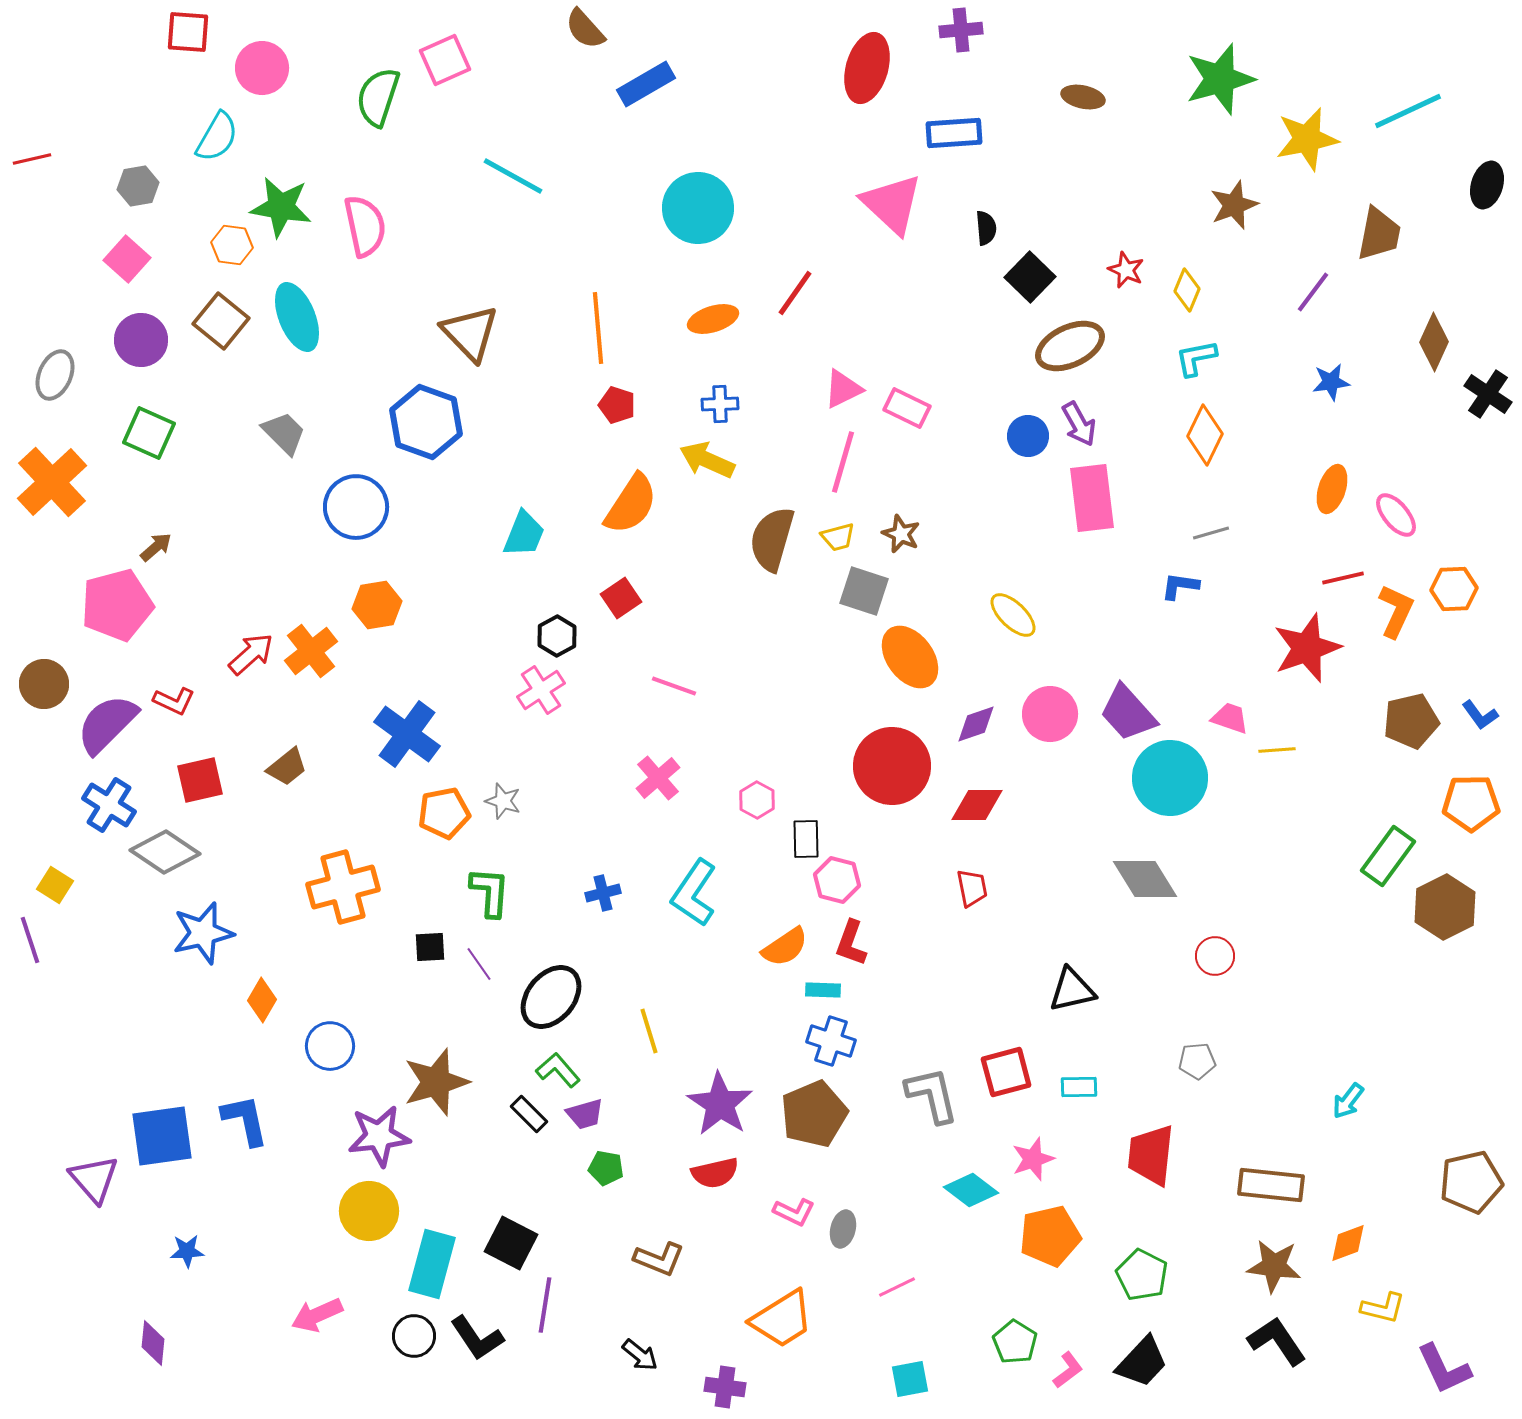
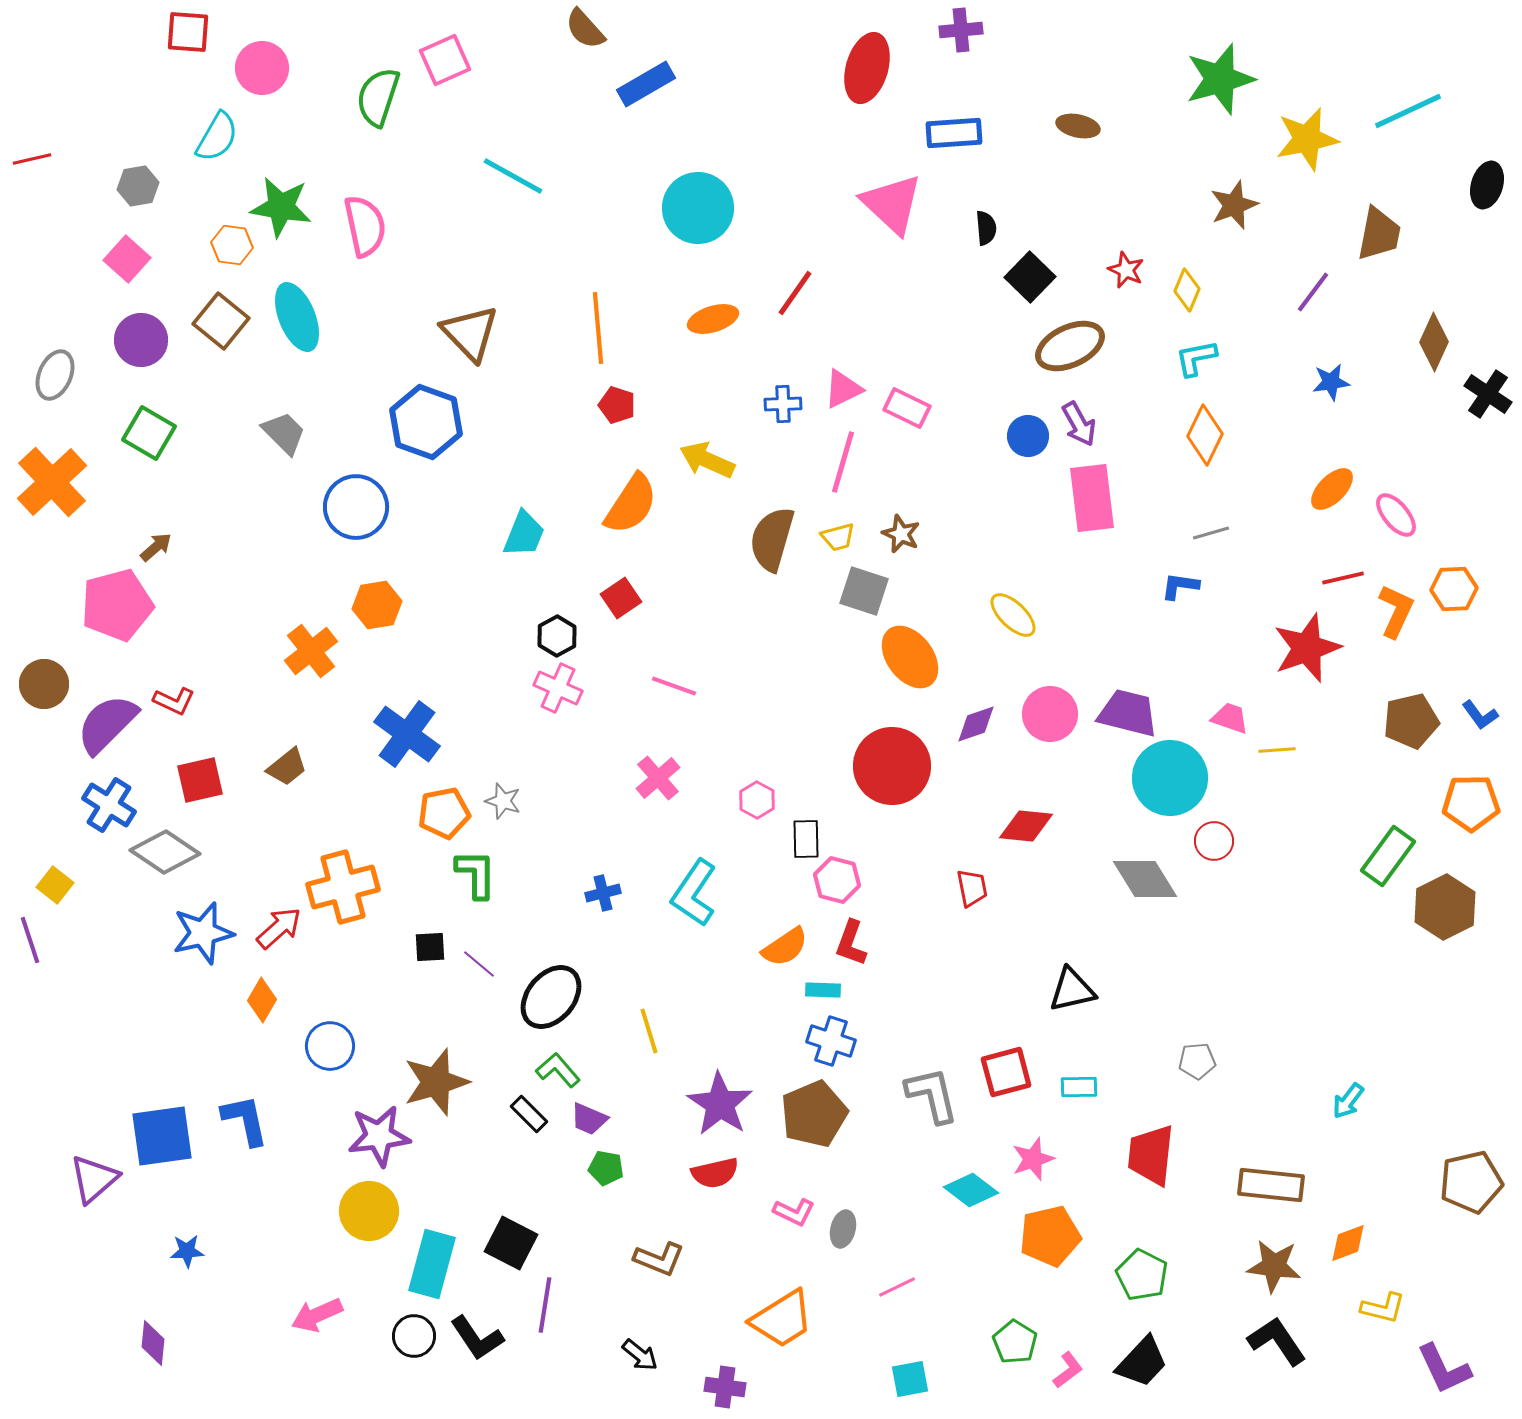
brown ellipse at (1083, 97): moved 5 px left, 29 px down
blue cross at (720, 404): moved 63 px right
green square at (149, 433): rotated 6 degrees clockwise
orange ellipse at (1332, 489): rotated 27 degrees clockwise
red arrow at (251, 654): moved 28 px right, 274 px down
pink cross at (541, 690): moved 17 px right, 2 px up; rotated 33 degrees counterclockwise
purple trapezoid at (1128, 713): rotated 146 degrees clockwise
red diamond at (977, 805): moved 49 px right, 21 px down; rotated 6 degrees clockwise
yellow square at (55, 885): rotated 6 degrees clockwise
green L-shape at (490, 892): moved 14 px left, 18 px up; rotated 4 degrees counterclockwise
red circle at (1215, 956): moved 1 px left, 115 px up
purple line at (479, 964): rotated 15 degrees counterclockwise
purple trapezoid at (585, 1114): moved 4 px right, 5 px down; rotated 39 degrees clockwise
purple triangle at (94, 1179): rotated 30 degrees clockwise
